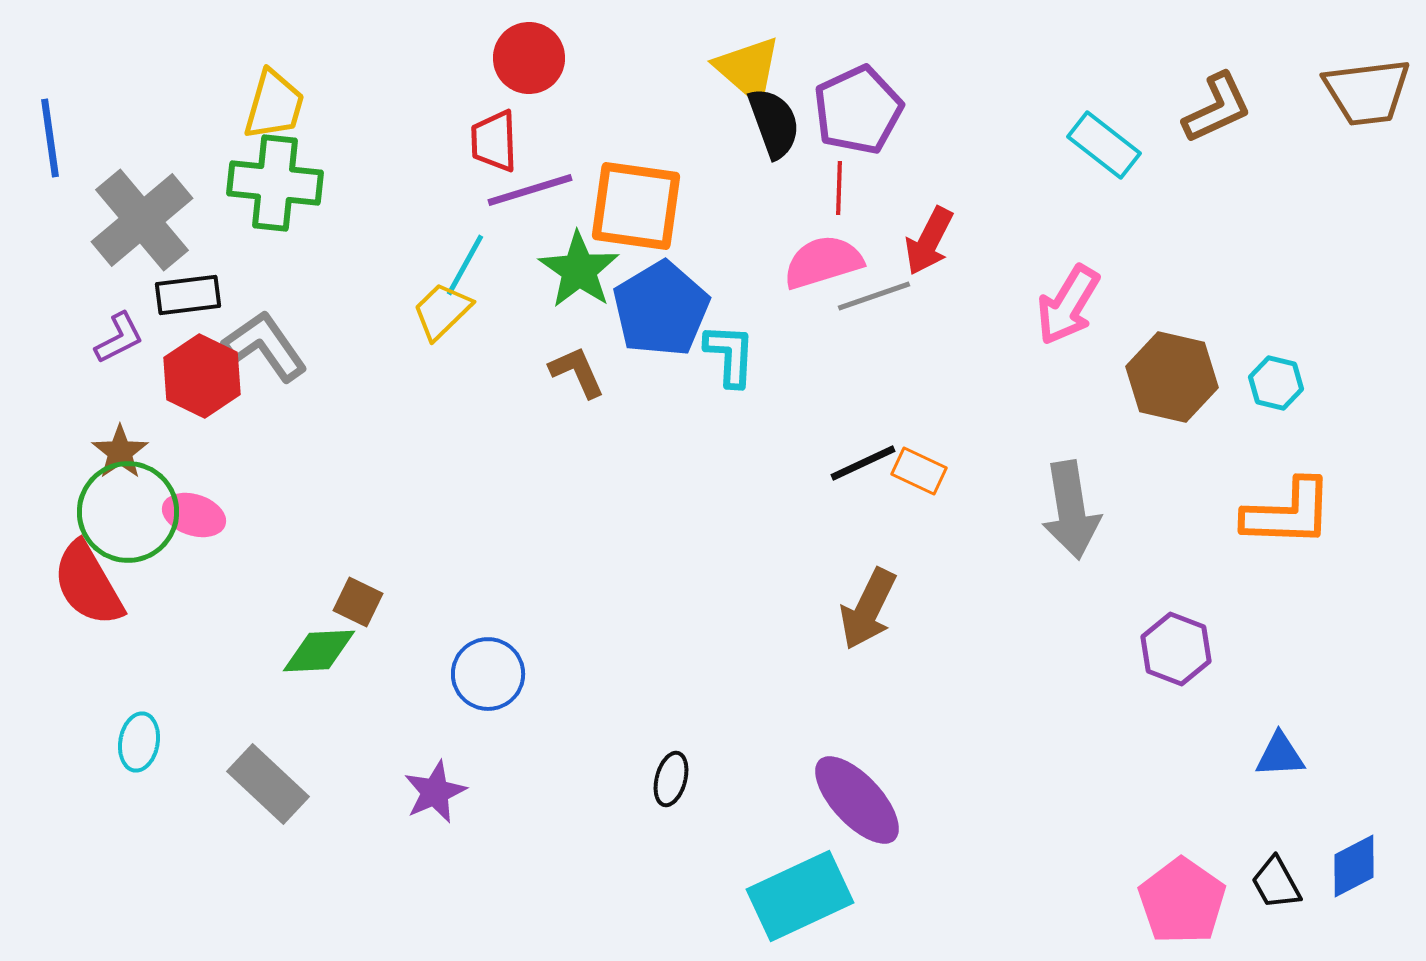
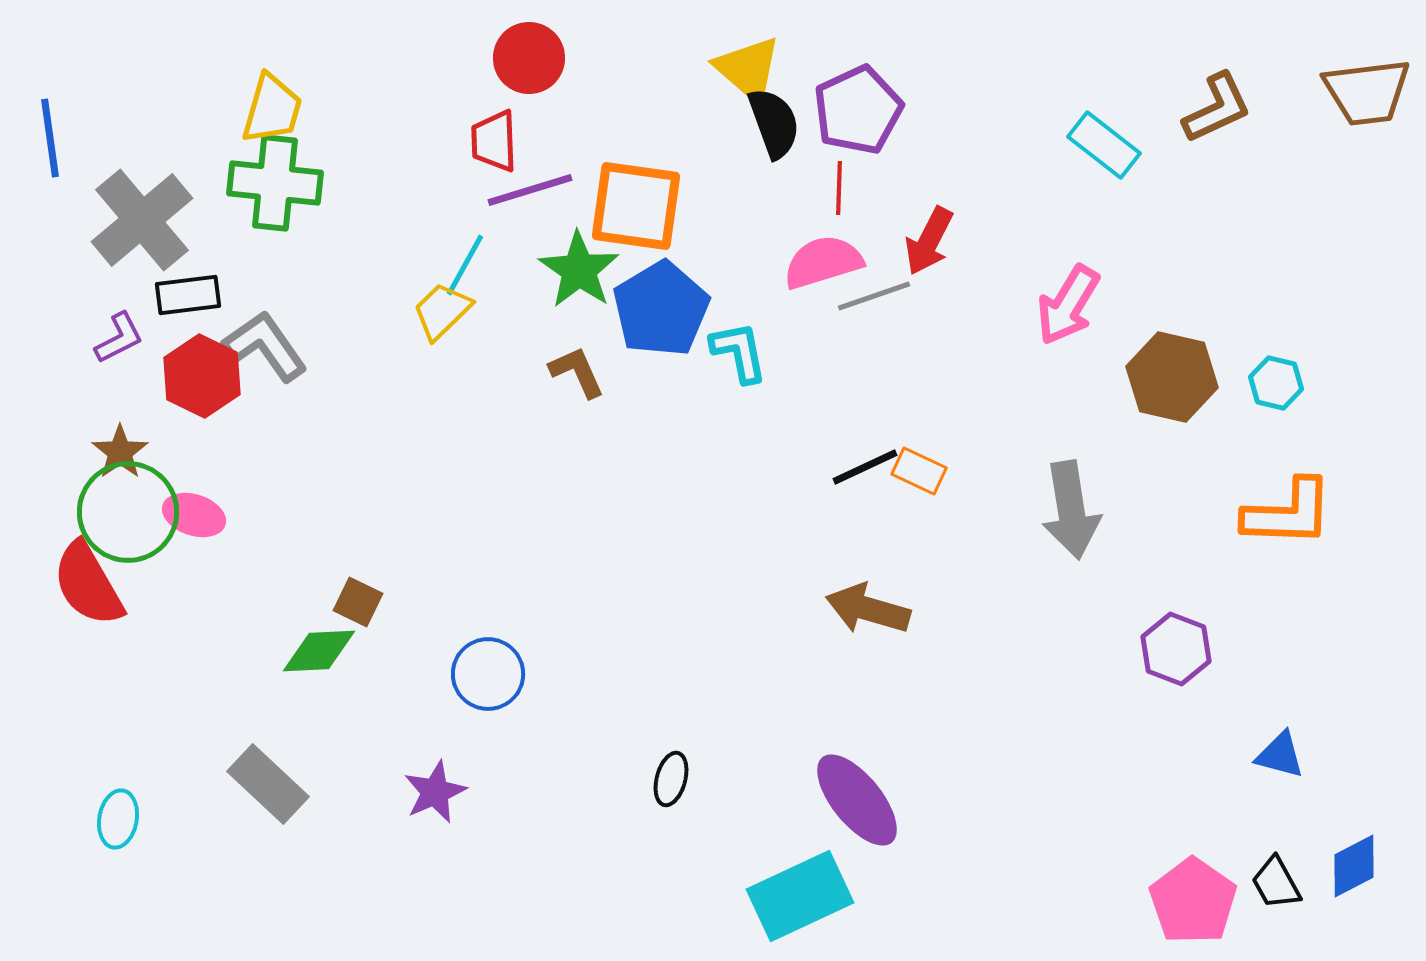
yellow trapezoid at (274, 105): moved 2 px left, 4 px down
cyan L-shape at (730, 355): moved 9 px right, 3 px up; rotated 14 degrees counterclockwise
black line at (863, 463): moved 2 px right, 4 px down
brown arrow at (868, 609): rotated 80 degrees clockwise
cyan ellipse at (139, 742): moved 21 px left, 77 px down
blue triangle at (1280, 755): rotated 18 degrees clockwise
purple ellipse at (857, 800): rotated 4 degrees clockwise
pink pentagon at (1182, 901): moved 11 px right
